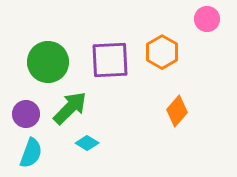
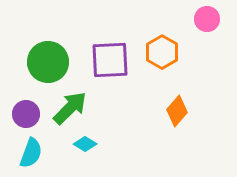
cyan diamond: moved 2 px left, 1 px down
